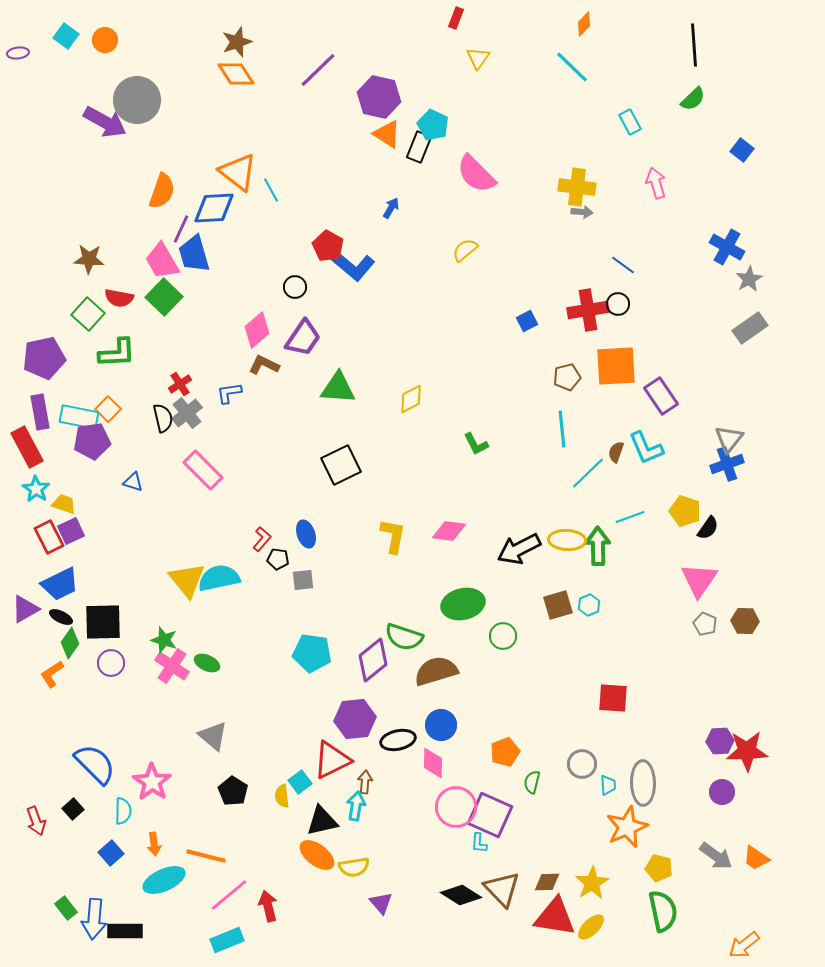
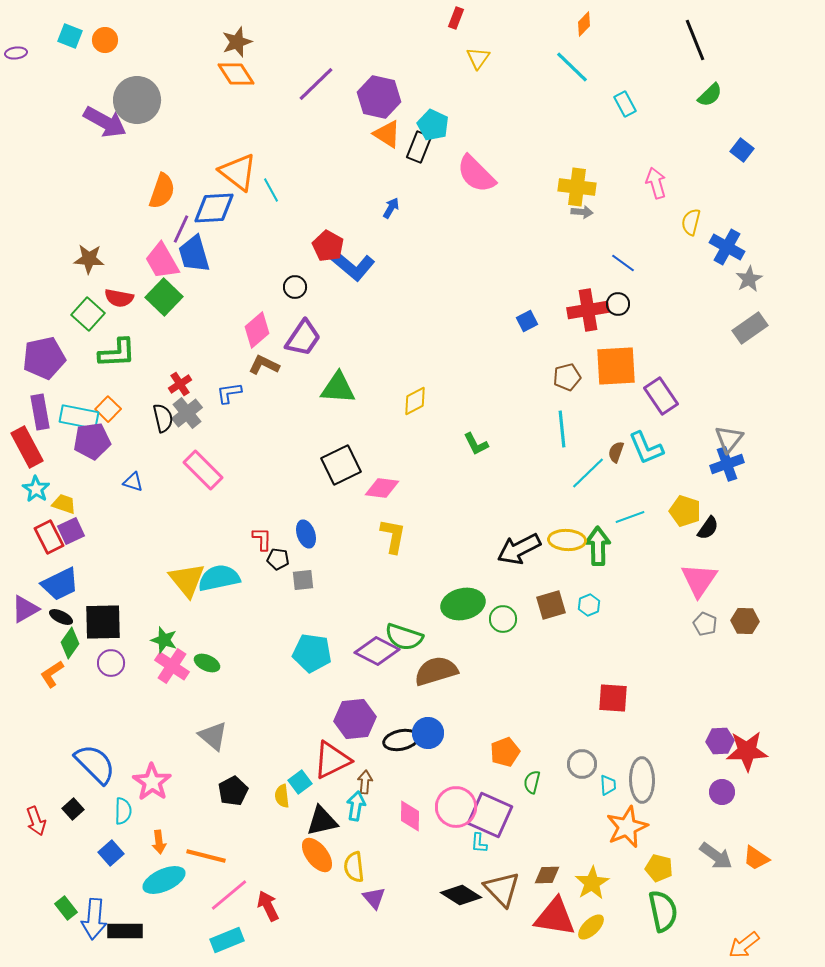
cyan square at (66, 36): moved 4 px right; rotated 15 degrees counterclockwise
black line at (694, 45): moved 1 px right, 5 px up; rotated 18 degrees counterclockwise
purple ellipse at (18, 53): moved 2 px left
purple line at (318, 70): moved 2 px left, 14 px down
green semicircle at (693, 99): moved 17 px right, 4 px up
cyan rectangle at (630, 122): moved 5 px left, 18 px up
yellow semicircle at (465, 250): moved 226 px right, 28 px up; rotated 36 degrees counterclockwise
blue line at (623, 265): moved 2 px up
yellow diamond at (411, 399): moved 4 px right, 2 px down
pink diamond at (449, 531): moved 67 px left, 43 px up
red L-shape at (262, 539): rotated 40 degrees counterclockwise
brown square at (558, 605): moved 7 px left
green circle at (503, 636): moved 17 px up
purple diamond at (373, 660): moved 4 px right, 9 px up; rotated 66 degrees clockwise
blue circle at (441, 725): moved 13 px left, 8 px down
black ellipse at (398, 740): moved 3 px right
pink diamond at (433, 763): moved 23 px left, 53 px down
gray ellipse at (643, 783): moved 1 px left, 3 px up
black pentagon at (233, 791): rotated 12 degrees clockwise
orange arrow at (154, 844): moved 5 px right, 2 px up
orange ellipse at (317, 855): rotated 15 degrees clockwise
yellow semicircle at (354, 867): rotated 92 degrees clockwise
brown diamond at (547, 882): moved 7 px up
purple triangle at (381, 903): moved 7 px left, 5 px up
red arrow at (268, 906): rotated 12 degrees counterclockwise
